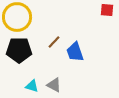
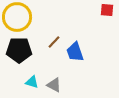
cyan triangle: moved 4 px up
